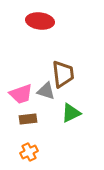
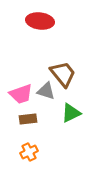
brown trapezoid: rotated 32 degrees counterclockwise
